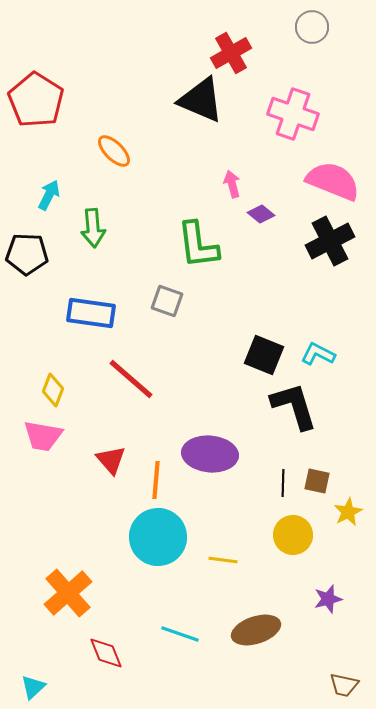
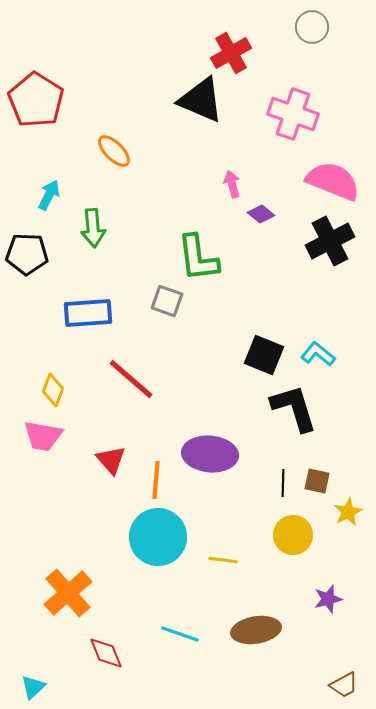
green L-shape: moved 13 px down
blue rectangle: moved 3 px left; rotated 12 degrees counterclockwise
cyan L-shape: rotated 12 degrees clockwise
black L-shape: moved 2 px down
brown ellipse: rotated 9 degrees clockwise
brown trapezoid: rotated 40 degrees counterclockwise
